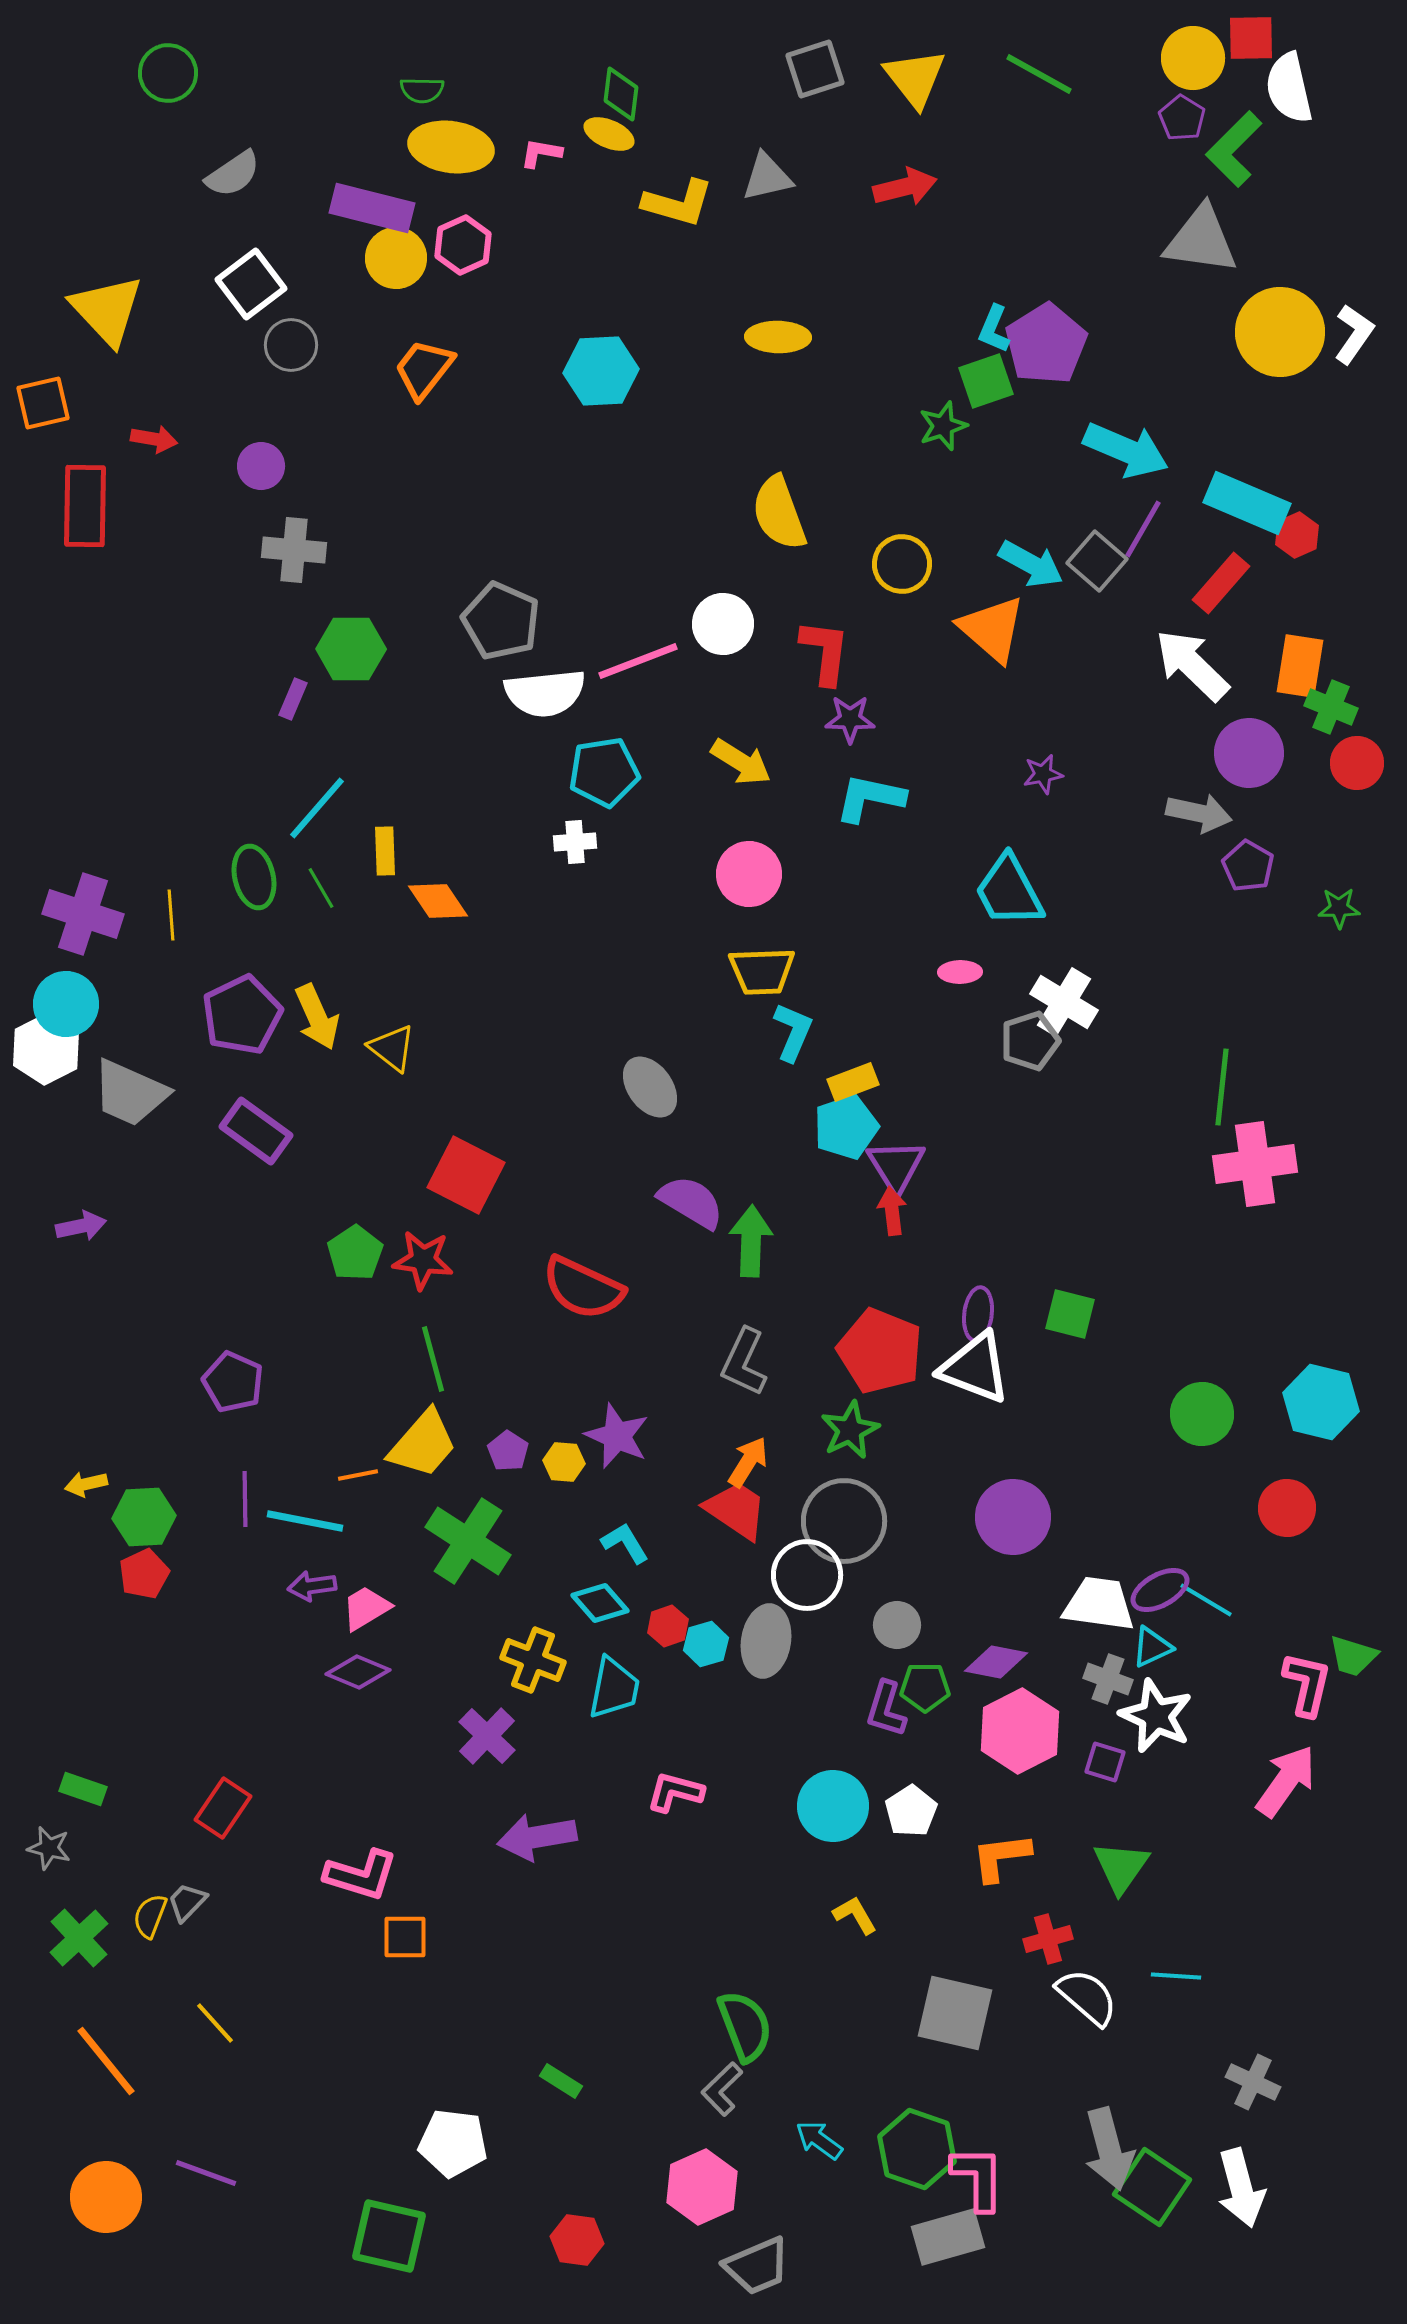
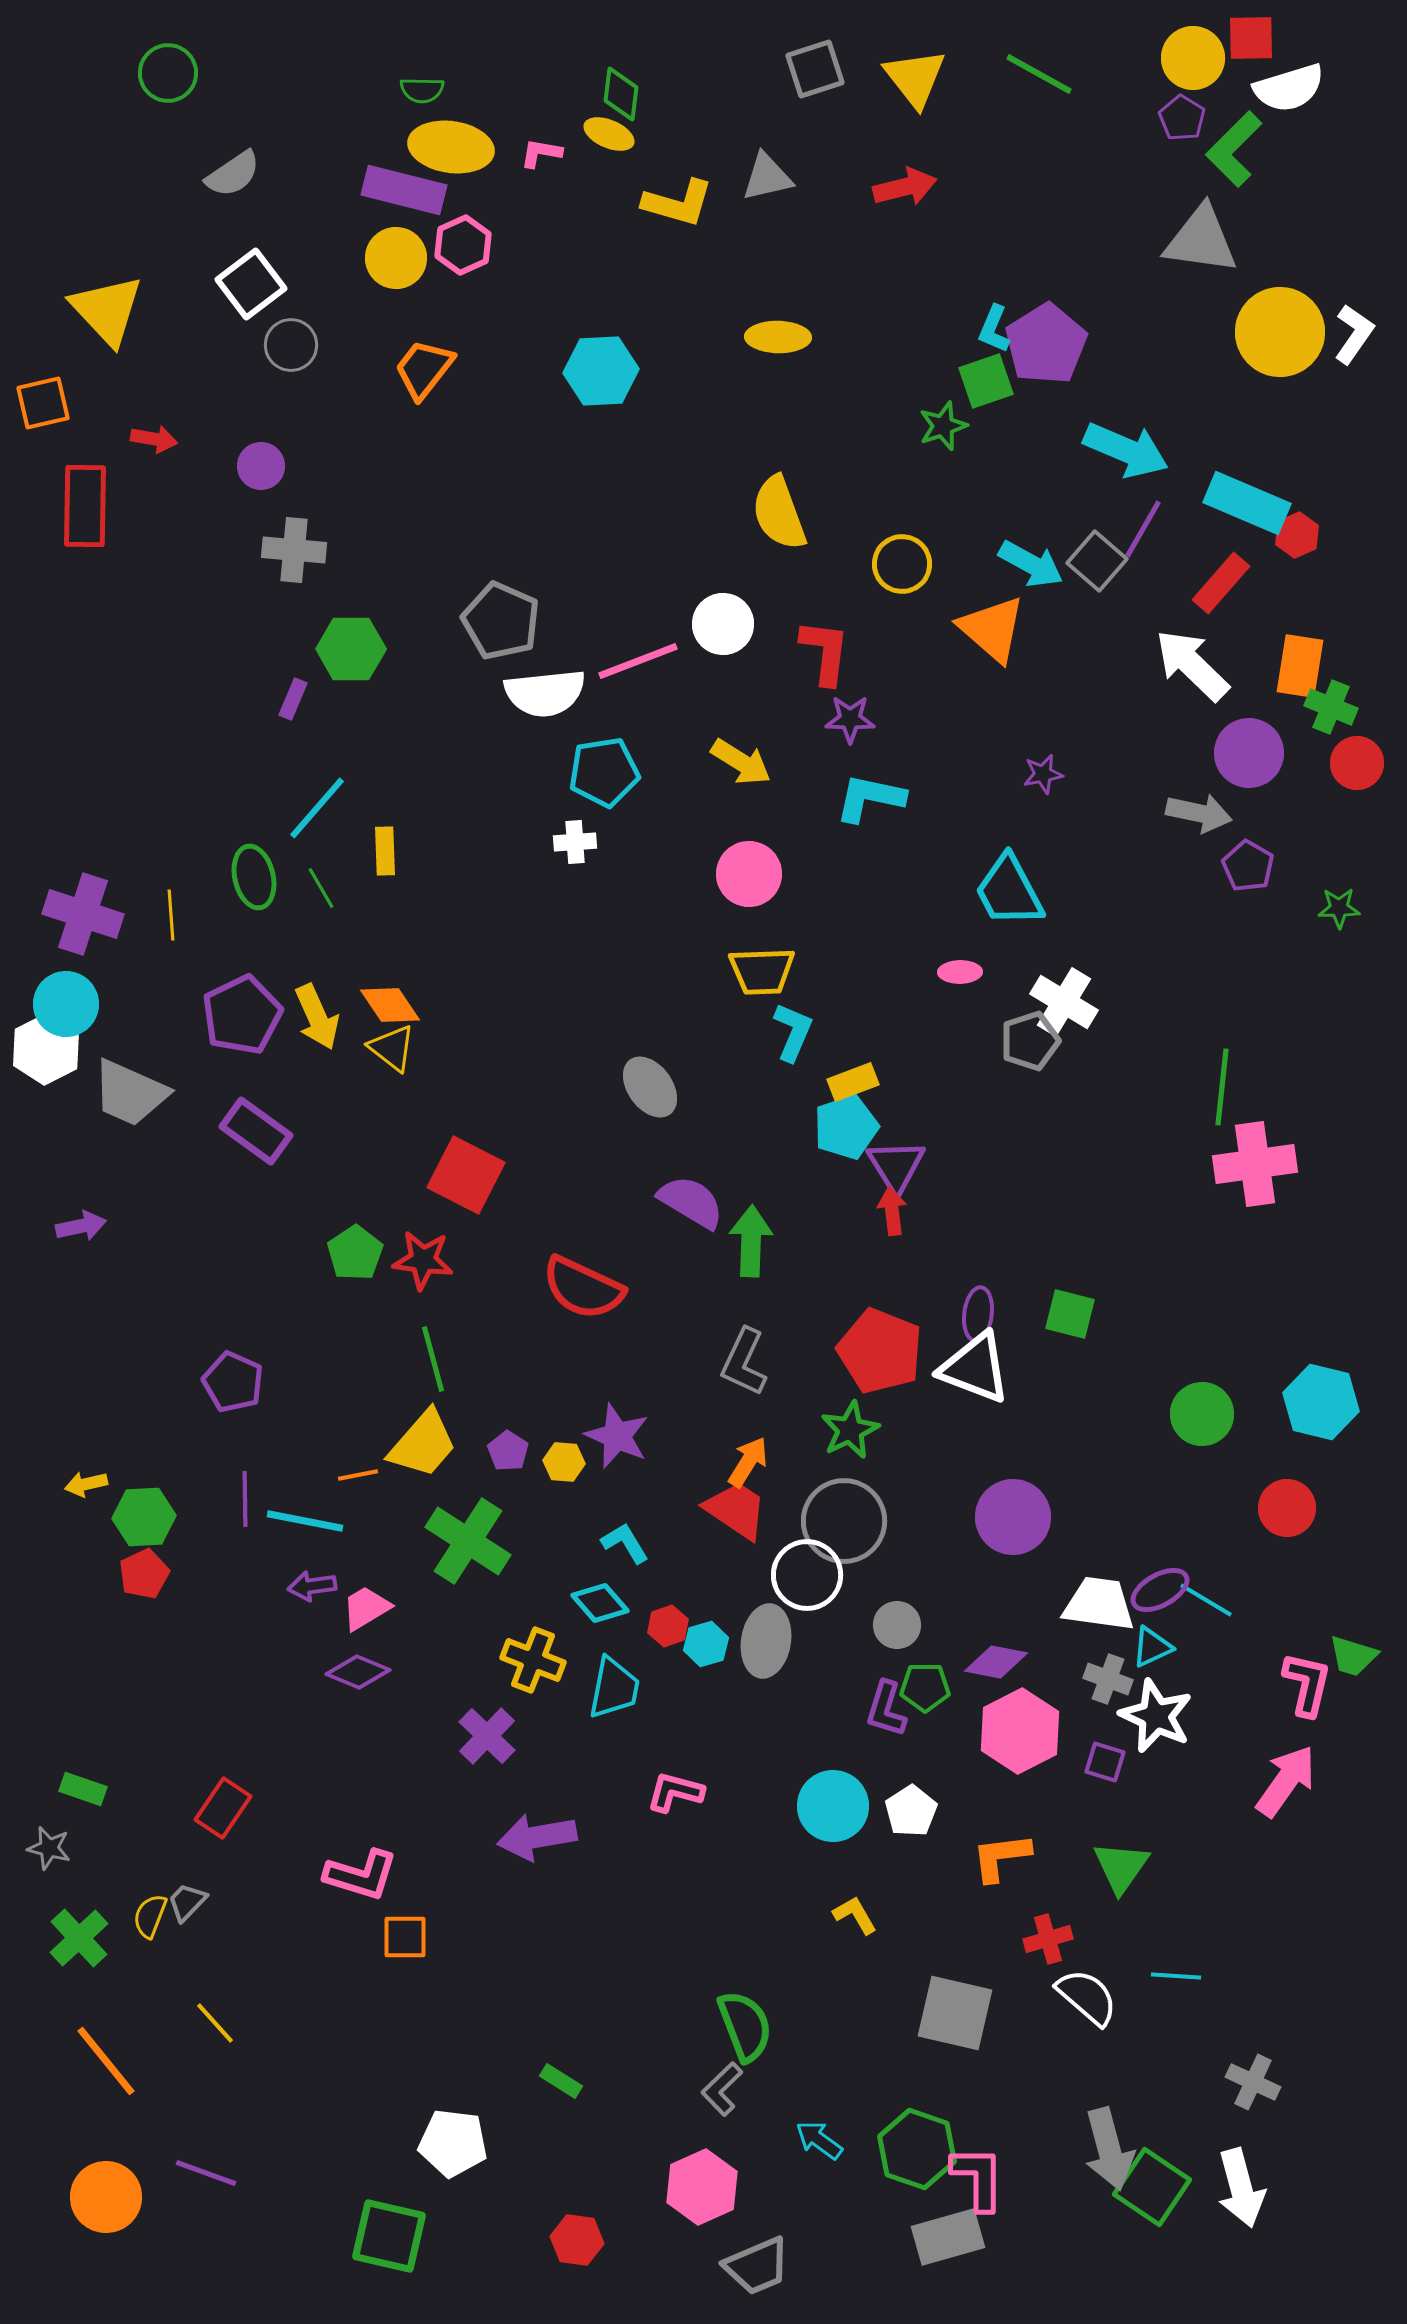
white semicircle at (1289, 88): rotated 94 degrees counterclockwise
purple rectangle at (372, 208): moved 32 px right, 18 px up
orange diamond at (438, 901): moved 48 px left, 104 px down
